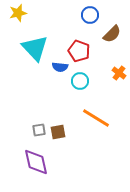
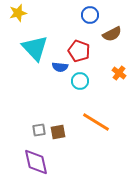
brown semicircle: rotated 18 degrees clockwise
orange line: moved 4 px down
